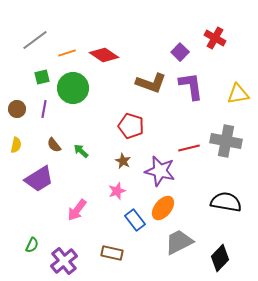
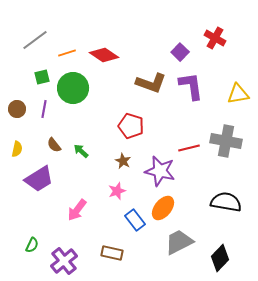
yellow semicircle: moved 1 px right, 4 px down
